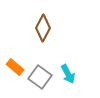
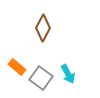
orange rectangle: moved 2 px right
gray square: moved 1 px right, 1 px down
